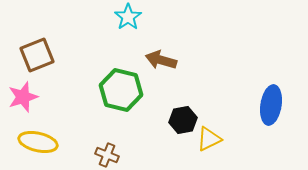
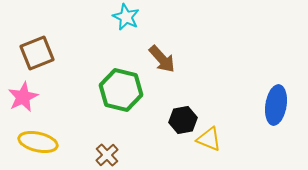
cyan star: moved 2 px left; rotated 12 degrees counterclockwise
brown square: moved 2 px up
brown arrow: moved 1 px right, 1 px up; rotated 148 degrees counterclockwise
pink star: rotated 8 degrees counterclockwise
blue ellipse: moved 5 px right
yellow triangle: rotated 48 degrees clockwise
brown cross: rotated 25 degrees clockwise
